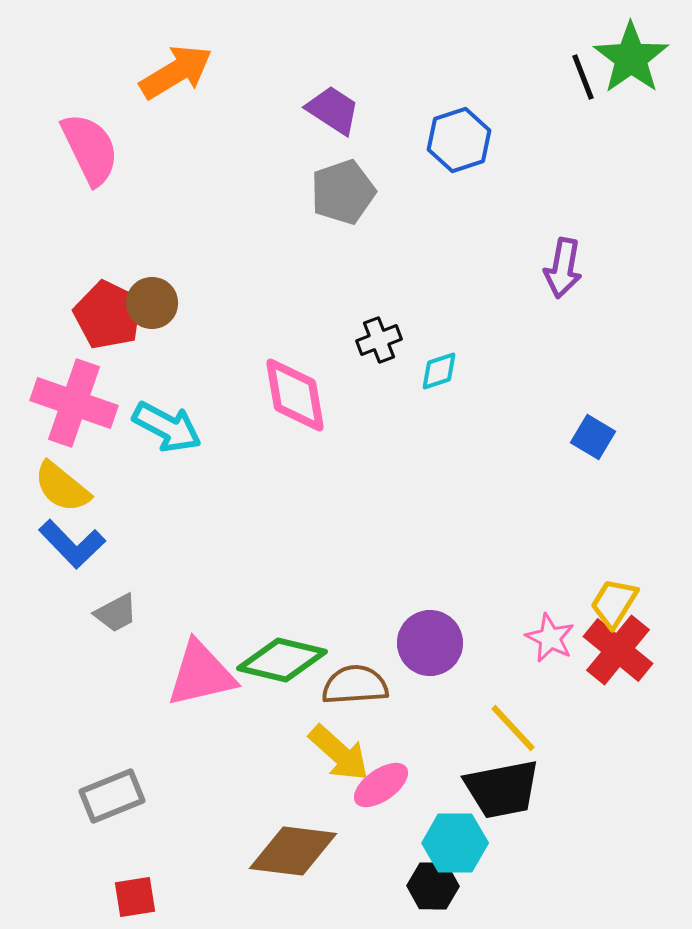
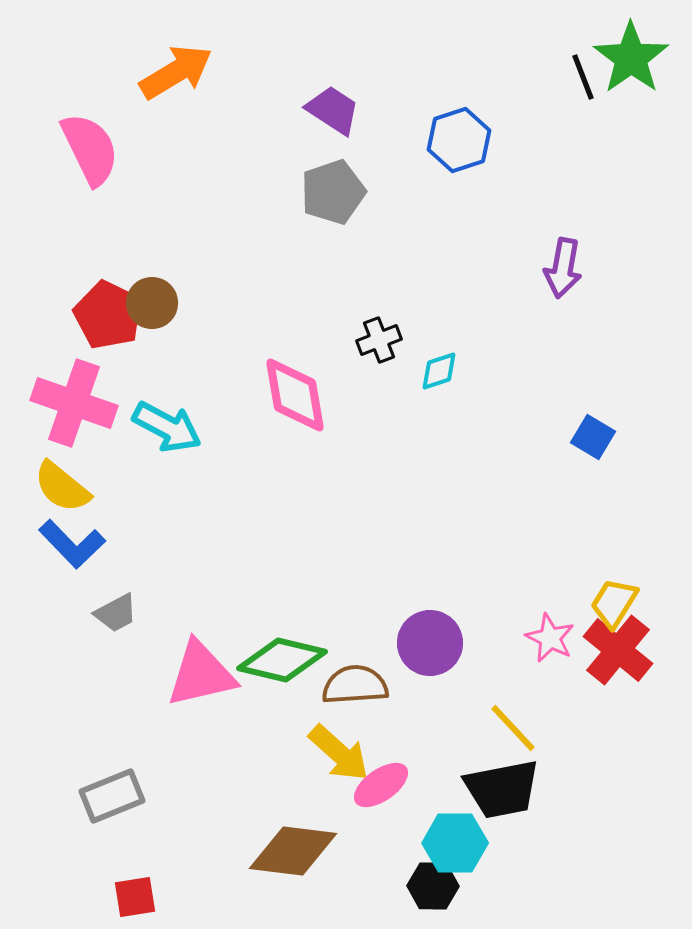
gray pentagon: moved 10 px left
